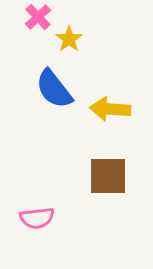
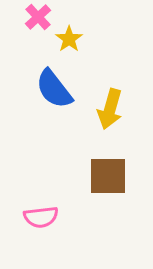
yellow arrow: rotated 78 degrees counterclockwise
pink semicircle: moved 4 px right, 1 px up
